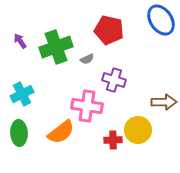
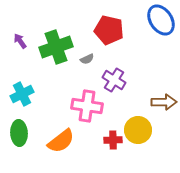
purple cross: rotated 15 degrees clockwise
orange semicircle: moved 9 px down
